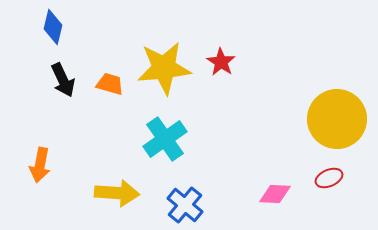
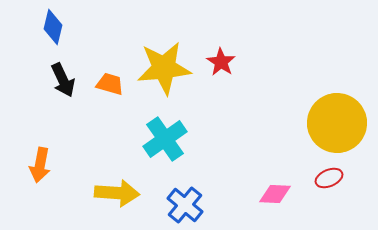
yellow circle: moved 4 px down
